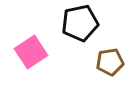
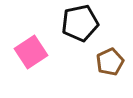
brown pentagon: rotated 16 degrees counterclockwise
